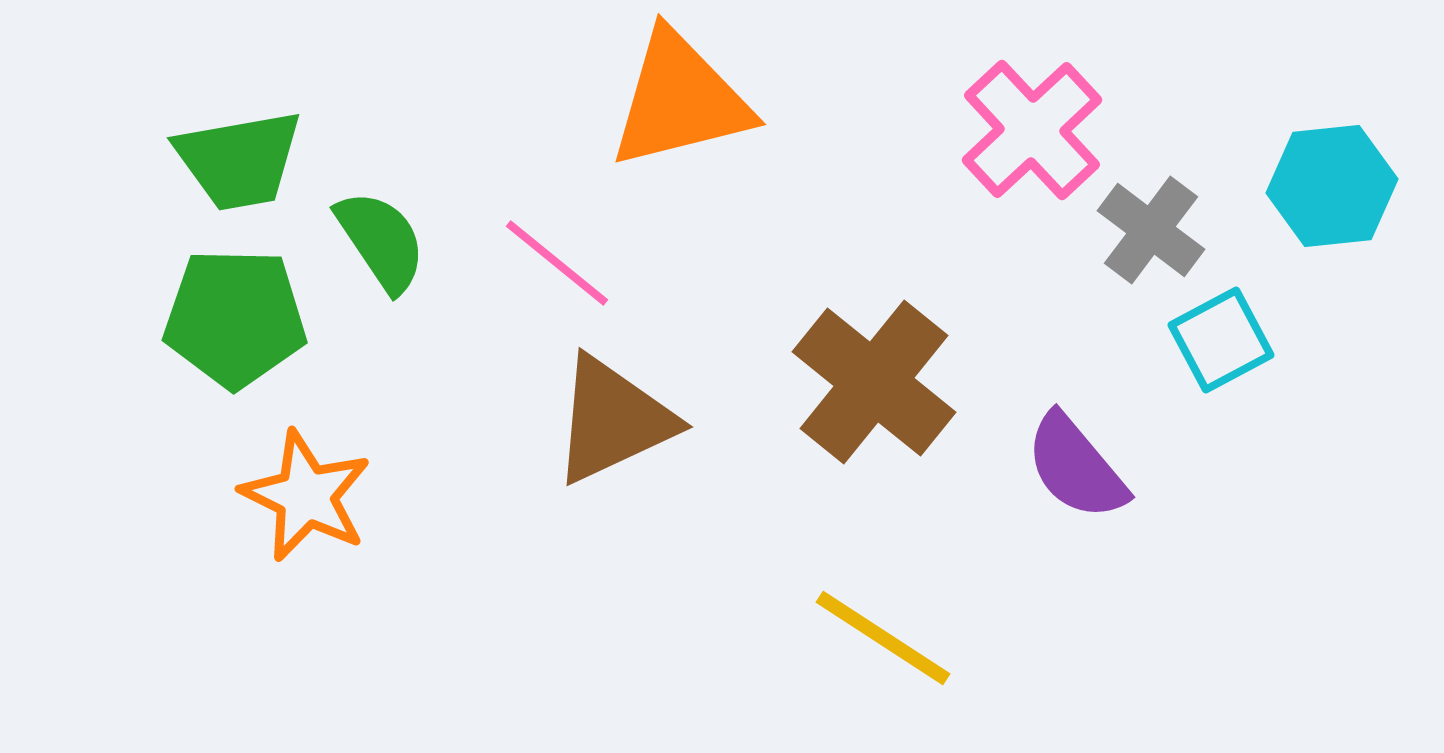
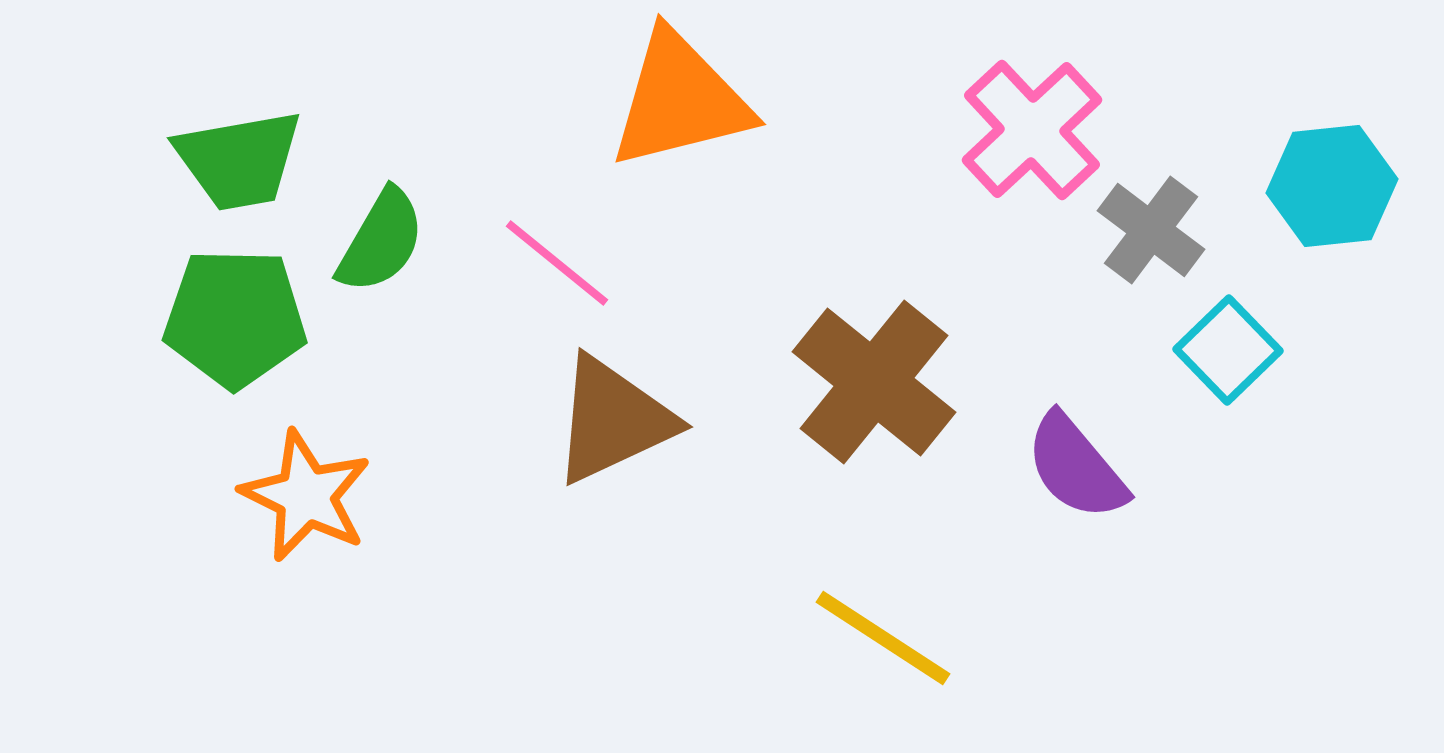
green semicircle: rotated 64 degrees clockwise
cyan square: moved 7 px right, 10 px down; rotated 16 degrees counterclockwise
